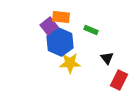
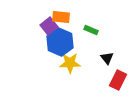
red rectangle: moved 1 px left
